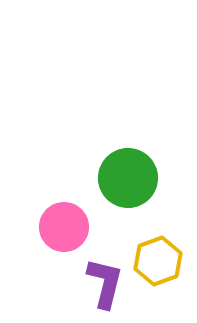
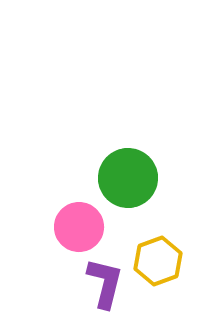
pink circle: moved 15 px right
